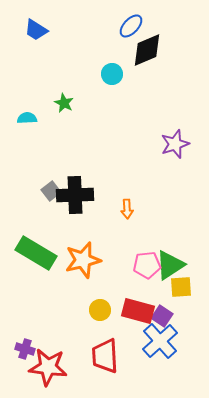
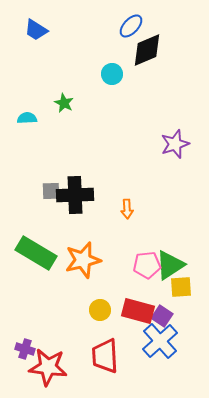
gray square: rotated 36 degrees clockwise
